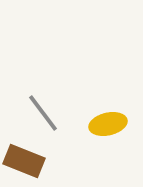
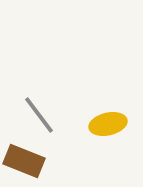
gray line: moved 4 px left, 2 px down
